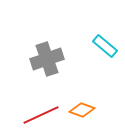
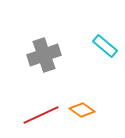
gray cross: moved 3 px left, 4 px up
orange diamond: rotated 15 degrees clockwise
